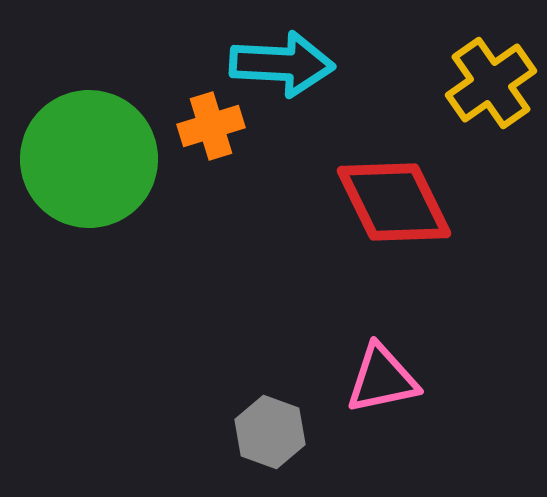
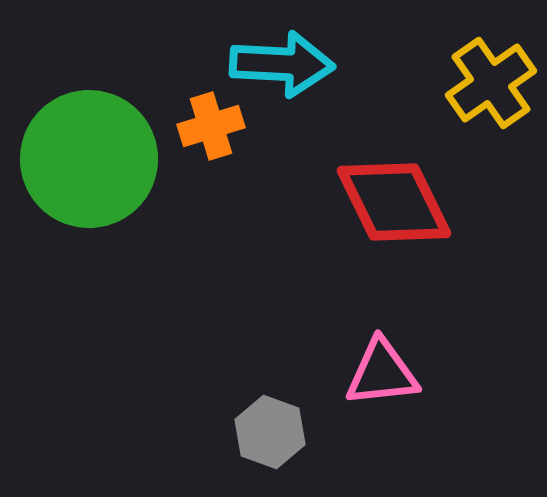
pink triangle: moved 6 px up; rotated 6 degrees clockwise
